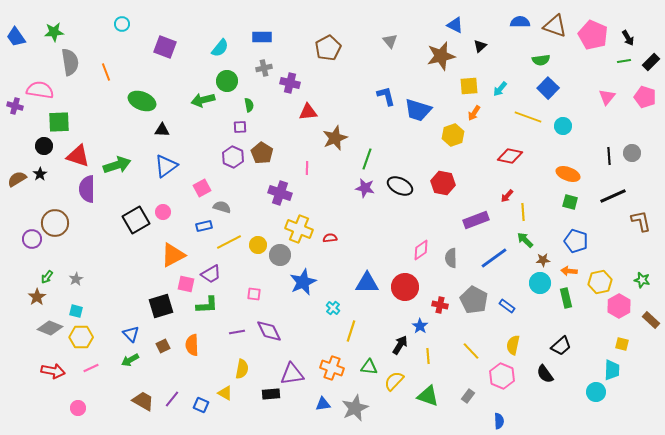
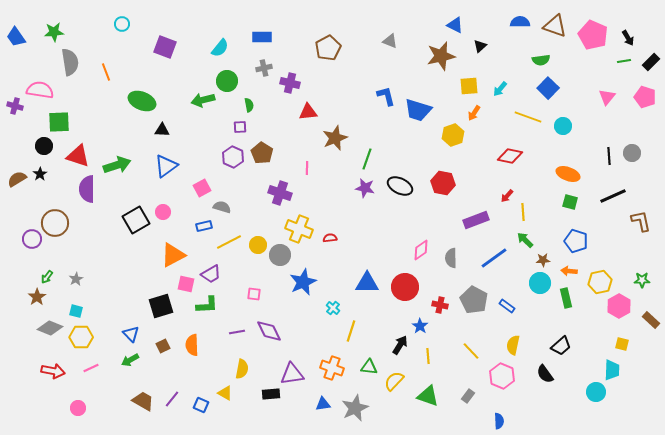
gray triangle at (390, 41): rotated 28 degrees counterclockwise
green star at (642, 280): rotated 14 degrees counterclockwise
